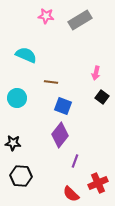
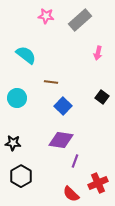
gray rectangle: rotated 10 degrees counterclockwise
cyan semicircle: rotated 15 degrees clockwise
pink arrow: moved 2 px right, 20 px up
blue square: rotated 24 degrees clockwise
purple diamond: moved 1 px right, 5 px down; rotated 60 degrees clockwise
black hexagon: rotated 25 degrees clockwise
